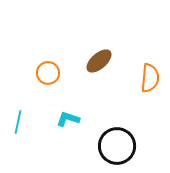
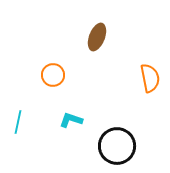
brown ellipse: moved 2 px left, 24 px up; rotated 28 degrees counterclockwise
orange circle: moved 5 px right, 2 px down
orange semicircle: rotated 16 degrees counterclockwise
cyan L-shape: moved 3 px right, 1 px down
